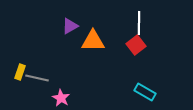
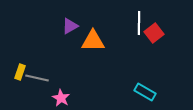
red square: moved 18 px right, 12 px up
